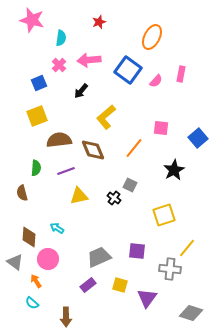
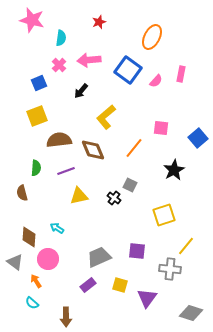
yellow line at (187, 248): moved 1 px left, 2 px up
